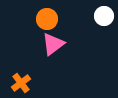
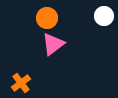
orange circle: moved 1 px up
